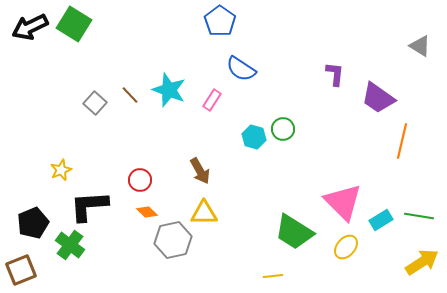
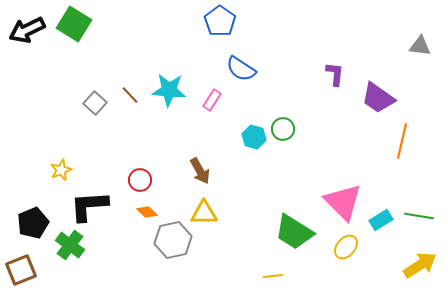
black arrow: moved 3 px left, 3 px down
gray triangle: rotated 25 degrees counterclockwise
cyan star: rotated 16 degrees counterclockwise
yellow arrow: moved 2 px left, 3 px down
